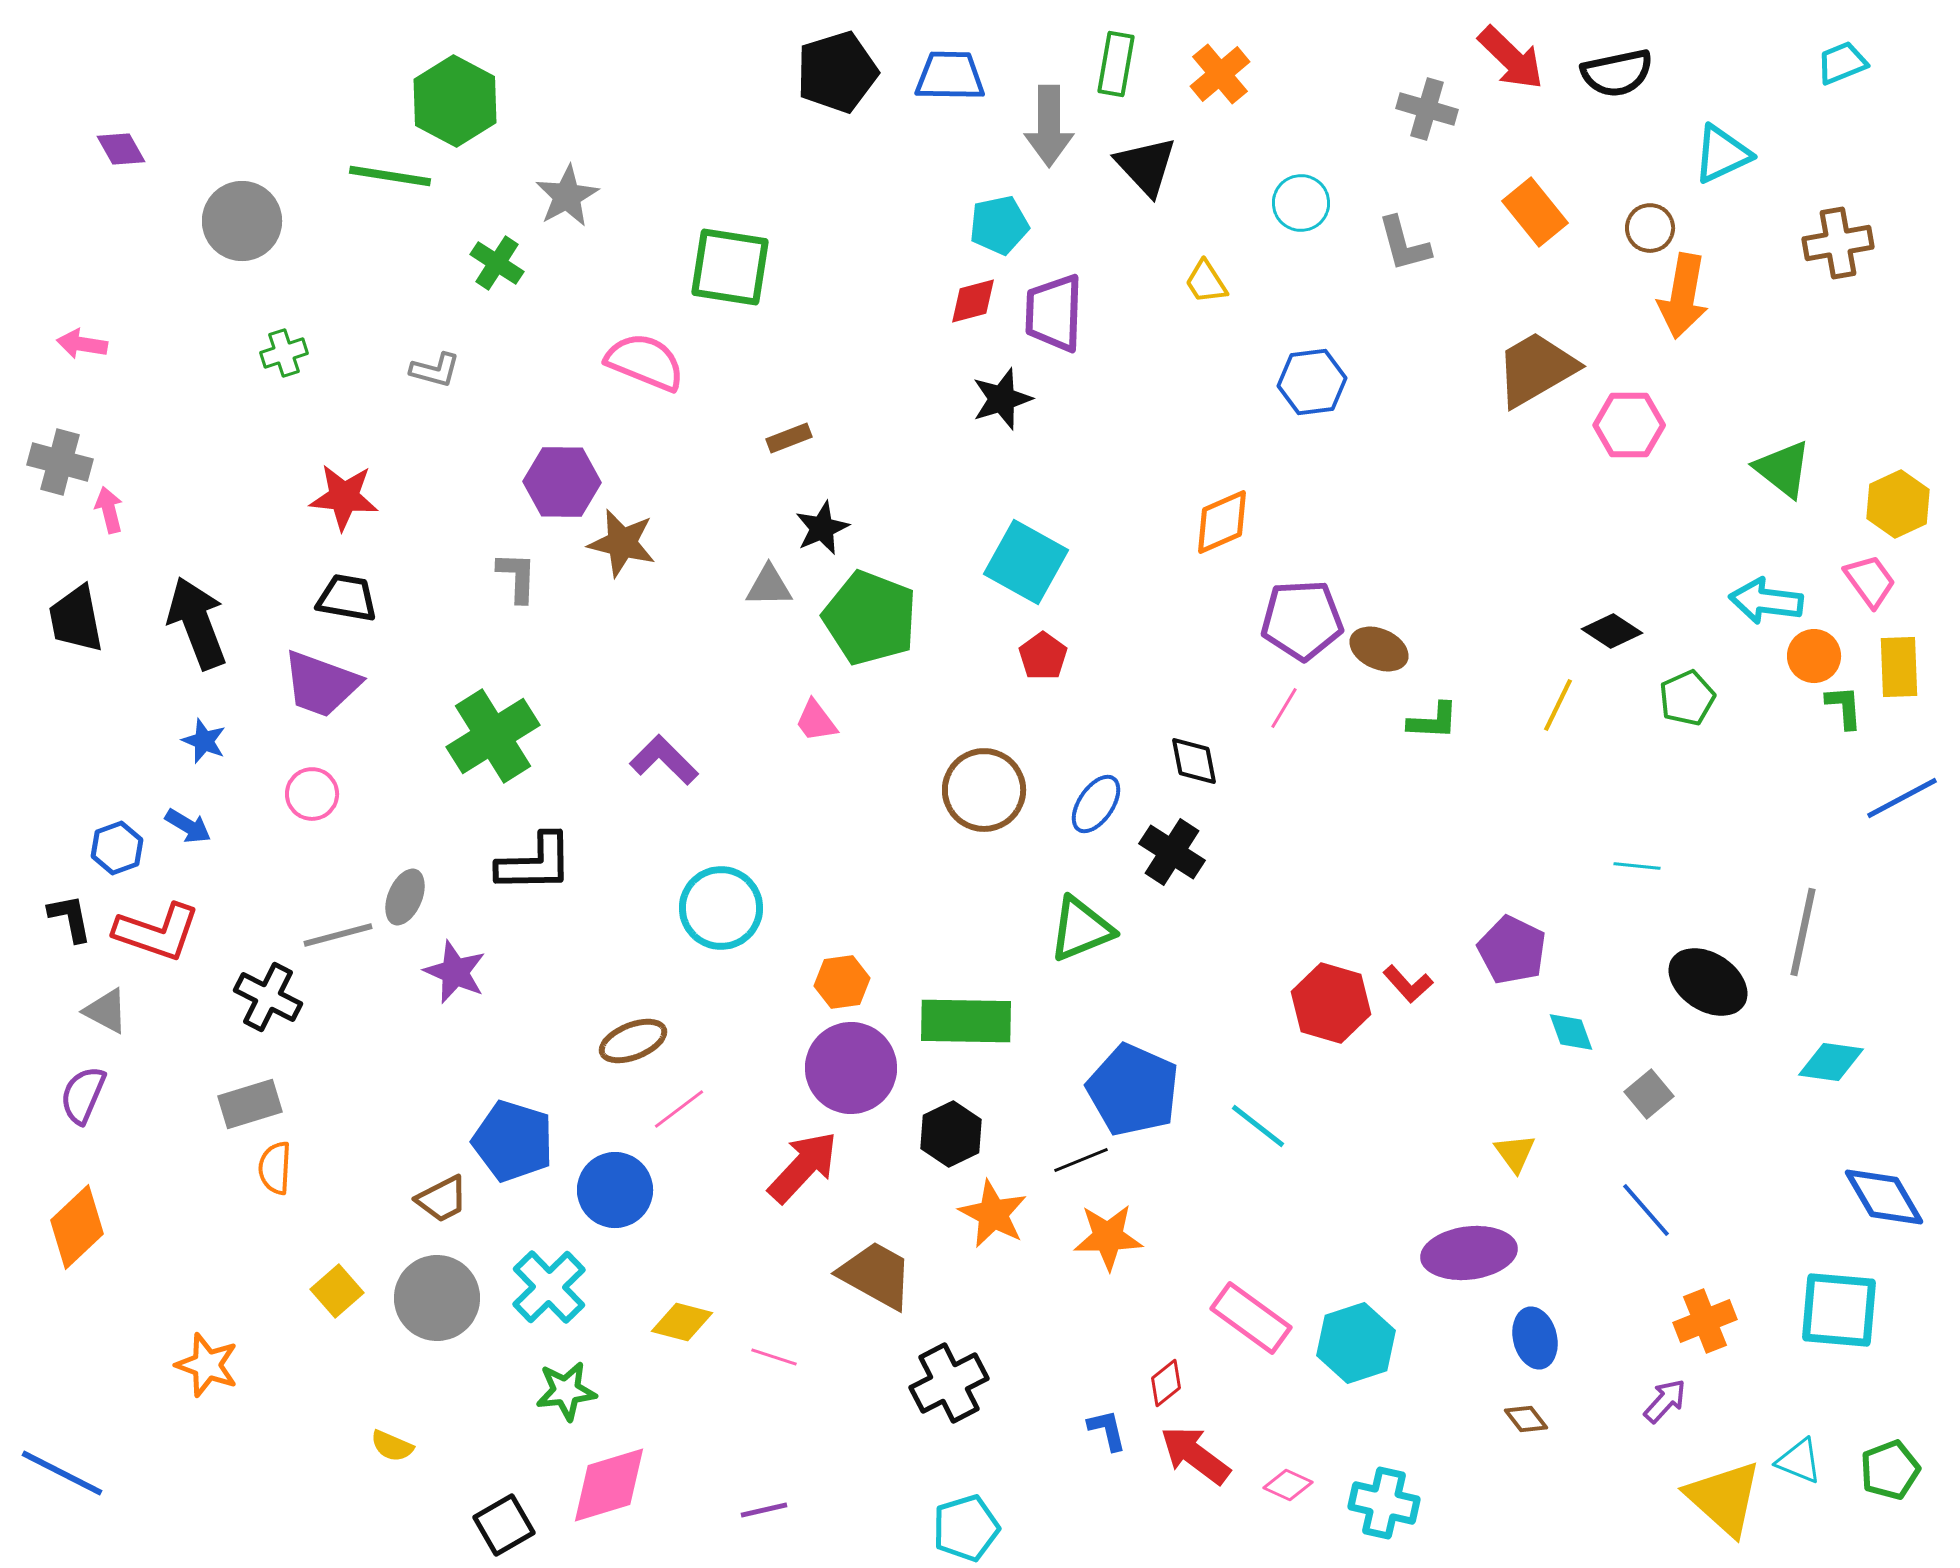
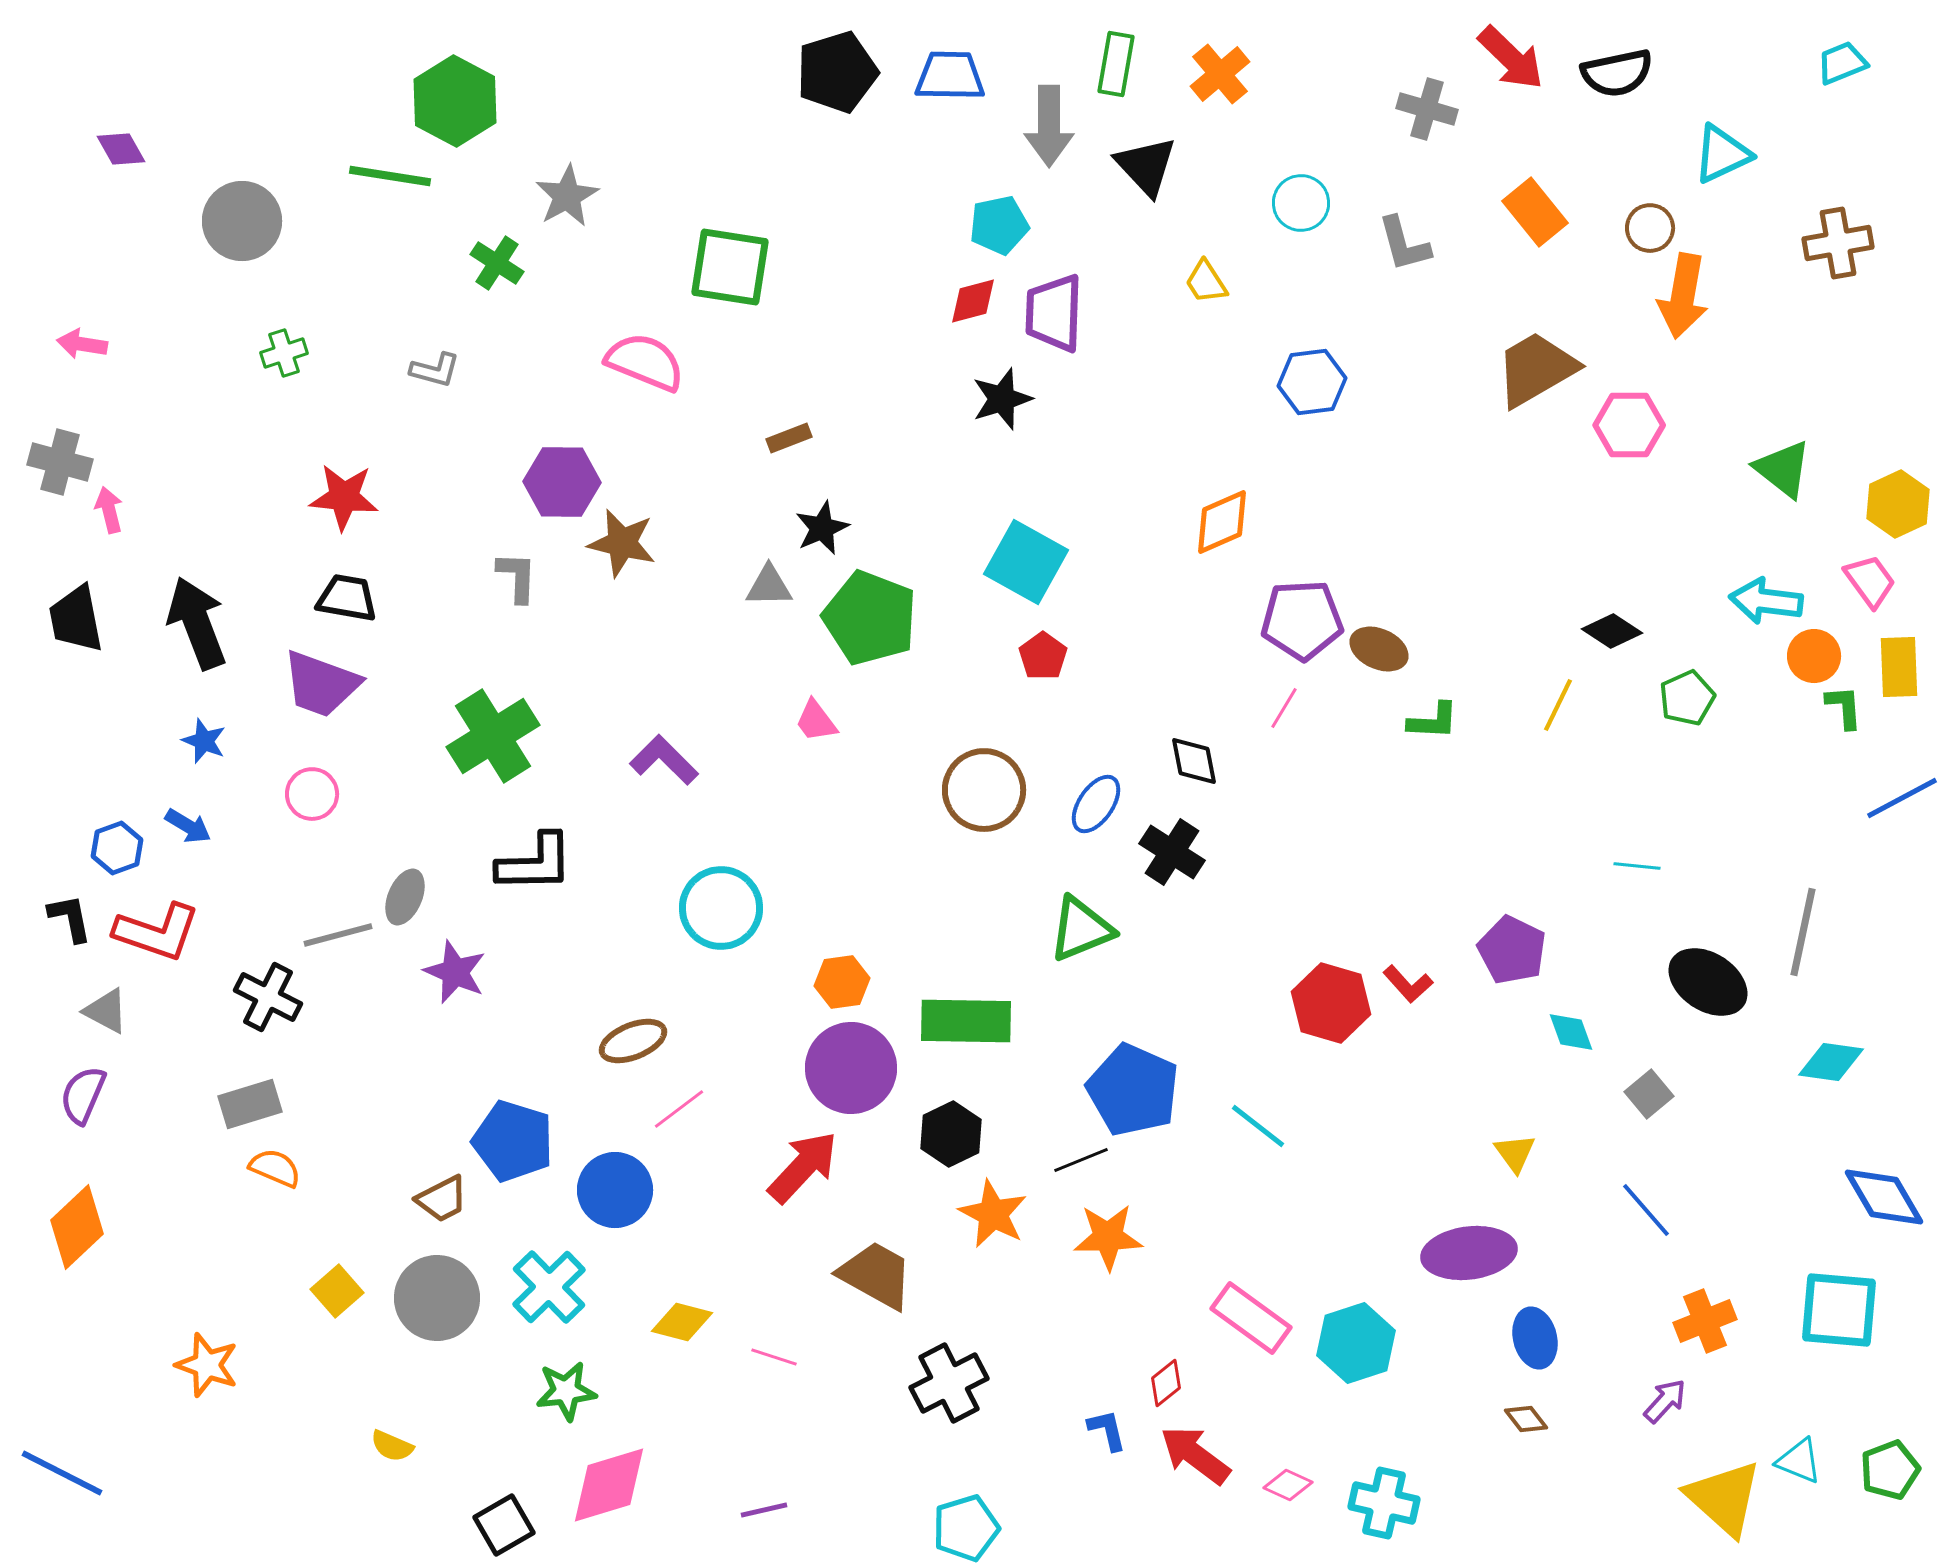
orange semicircle at (275, 1168): rotated 110 degrees clockwise
